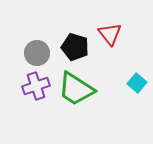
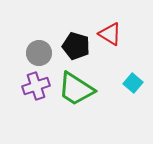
red triangle: rotated 20 degrees counterclockwise
black pentagon: moved 1 px right, 1 px up
gray circle: moved 2 px right
cyan square: moved 4 px left
